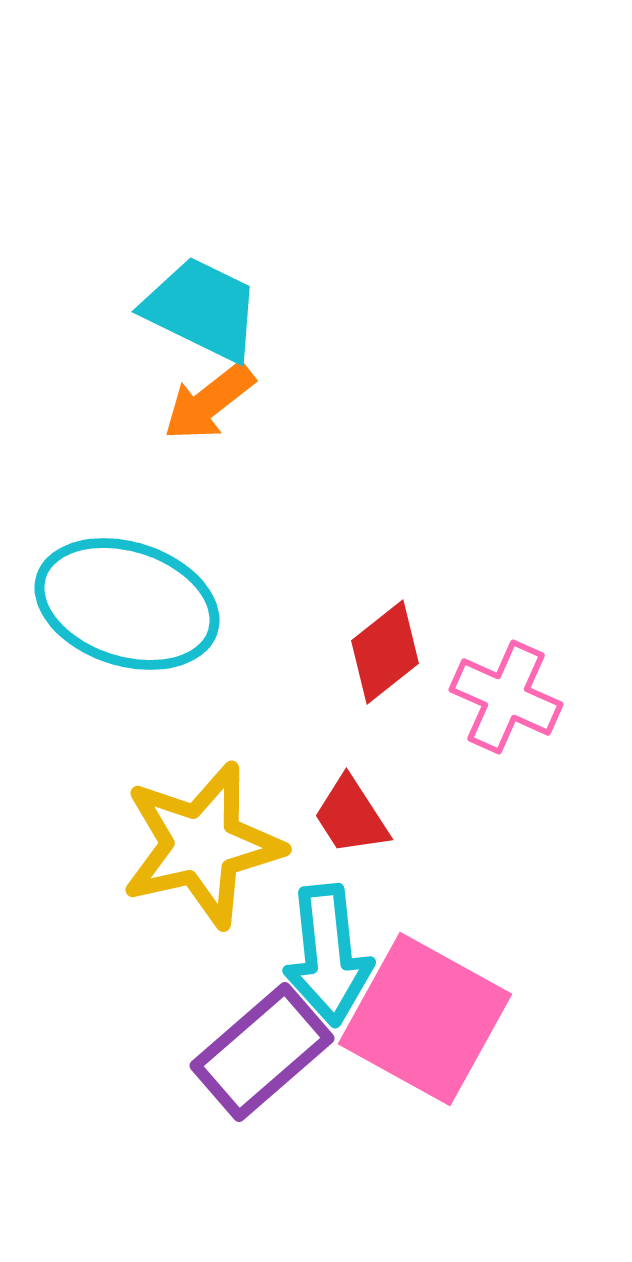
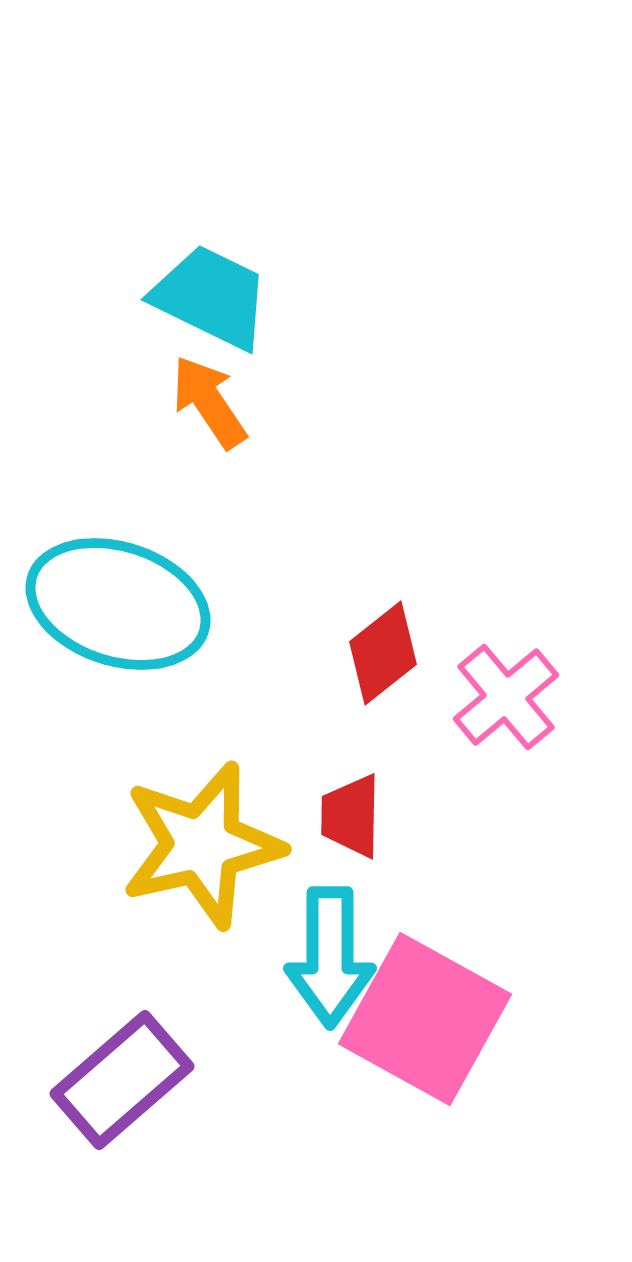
cyan trapezoid: moved 9 px right, 12 px up
orange arrow: rotated 94 degrees clockwise
cyan ellipse: moved 9 px left
red diamond: moved 2 px left, 1 px down
pink cross: rotated 26 degrees clockwise
red trapezoid: rotated 34 degrees clockwise
cyan arrow: moved 2 px right, 2 px down; rotated 6 degrees clockwise
purple rectangle: moved 140 px left, 28 px down
